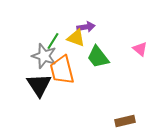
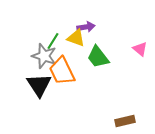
orange trapezoid: moved 1 px down; rotated 12 degrees counterclockwise
